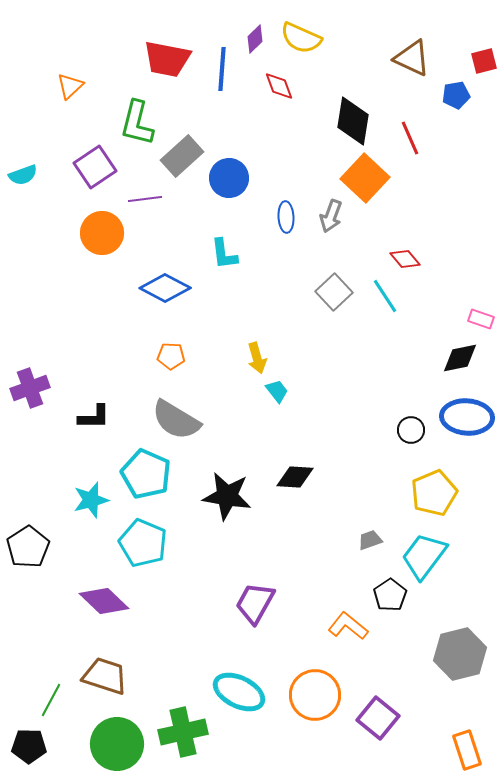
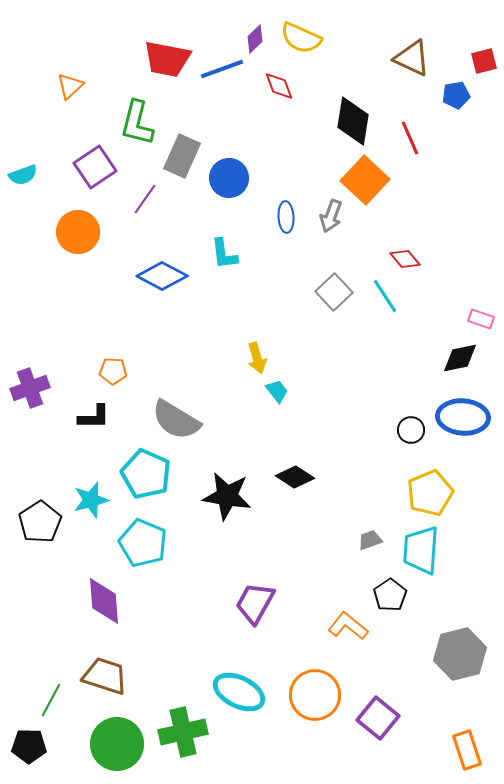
blue line at (222, 69): rotated 66 degrees clockwise
gray rectangle at (182, 156): rotated 24 degrees counterclockwise
orange square at (365, 178): moved 2 px down
purple line at (145, 199): rotated 48 degrees counterclockwise
orange circle at (102, 233): moved 24 px left, 1 px up
blue diamond at (165, 288): moved 3 px left, 12 px up
orange pentagon at (171, 356): moved 58 px left, 15 px down
blue ellipse at (467, 417): moved 4 px left
black diamond at (295, 477): rotated 30 degrees clockwise
yellow pentagon at (434, 493): moved 4 px left
black pentagon at (28, 547): moved 12 px right, 25 px up
cyan trapezoid at (424, 556): moved 3 px left, 6 px up; rotated 33 degrees counterclockwise
purple diamond at (104, 601): rotated 42 degrees clockwise
